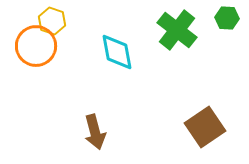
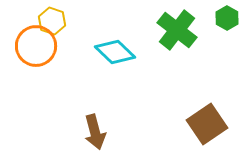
green hexagon: rotated 25 degrees clockwise
cyan diamond: moved 2 px left; rotated 36 degrees counterclockwise
brown square: moved 2 px right, 3 px up
